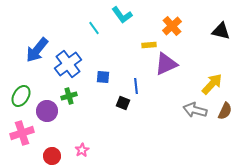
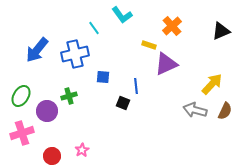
black triangle: rotated 36 degrees counterclockwise
yellow rectangle: rotated 24 degrees clockwise
blue cross: moved 7 px right, 10 px up; rotated 24 degrees clockwise
